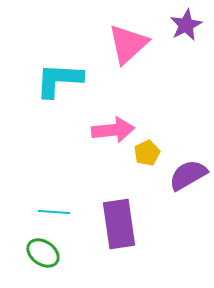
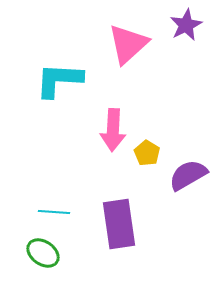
pink arrow: rotated 99 degrees clockwise
yellow pentagon: rotated 15 degrees counterclockwise
